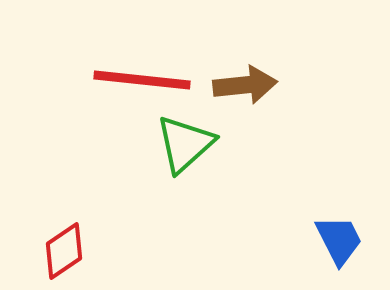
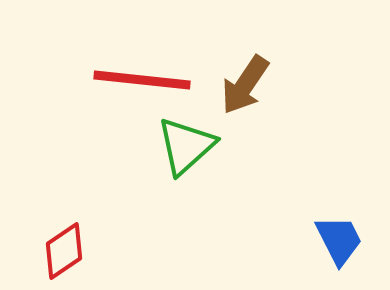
brown arrow: rotated 130 degrees clockwise
green triangle: moved 1 px right, 2 px down
